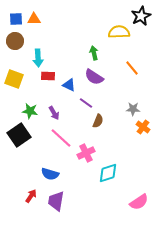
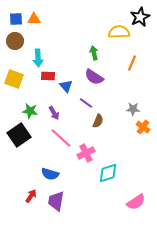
black star: moved 1 px left, 1 px down
orange line: moved 5 px up; rotated 63 degrees clockwise
blue triangle: moved 3 px left, 1 px down; rotated 24 degrees clockwise
pink semicircle: moved 3 px left
